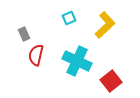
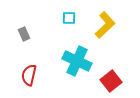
cyan square: rotated 24 degrees clockwise
red semicircle: moved 7 px left, 20 px down
